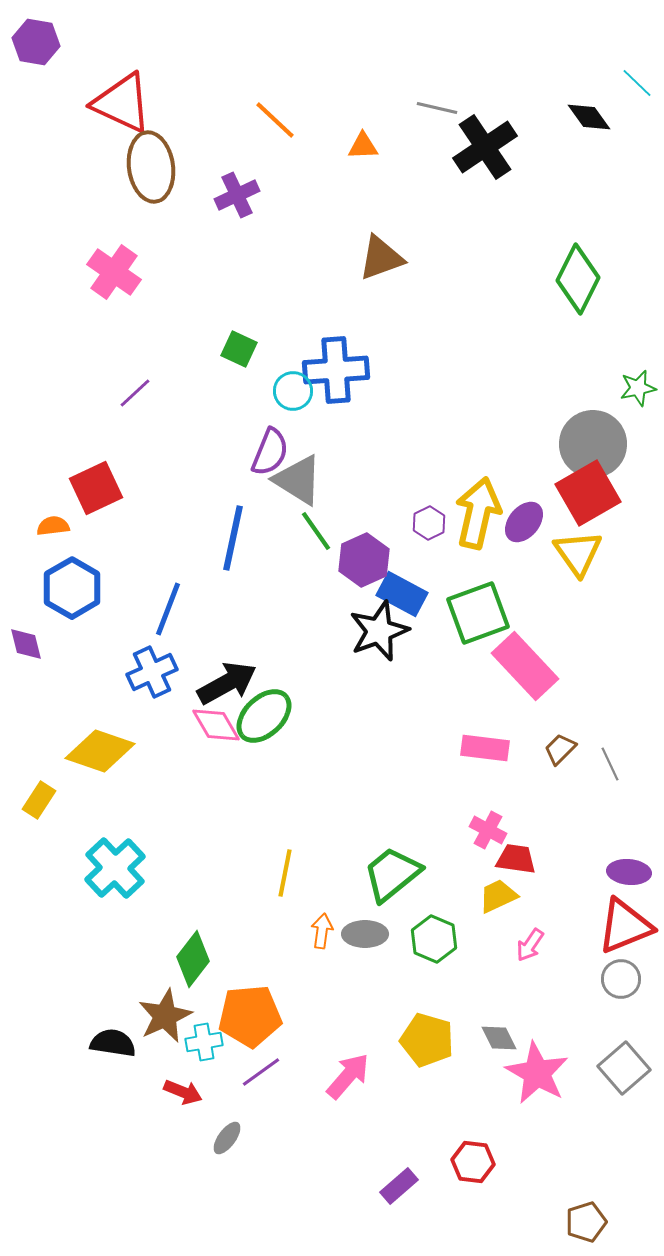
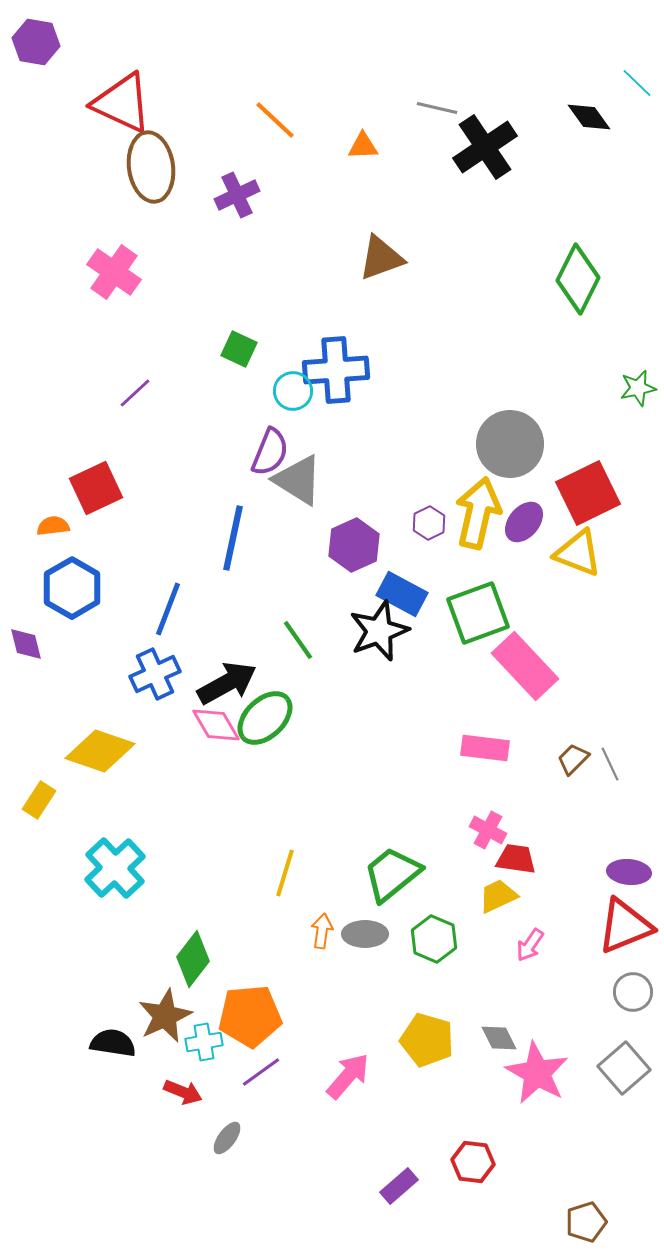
gray circle at (593, 444): moved 83 px left
red square at (588, 493): rotated 4 degrees clockwise
green line at (316, 531): moved 18 px left, 109 px down
yellow triangle at (578, 553): rotated 34 degrees counterclockwise
purple hexagon at (364, 560): moved 10 px left, 15 px up
blue cross at (152, 672): moved 3 px right, 2 px down
green ellipse at (264, 716): moved 1 px right, 2 px down
brown trapezoid at (560, 749): moved 13 px right, 10 px down
yellow line at (285, 873): rotated 6 degrees clockwise
gray circle at (621, 979): moved 12 px right, 13 px down
